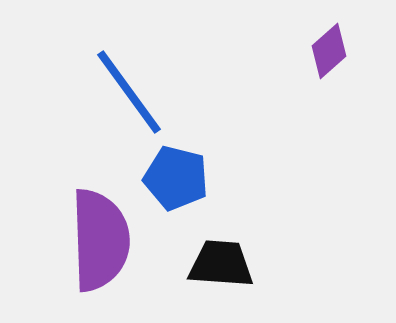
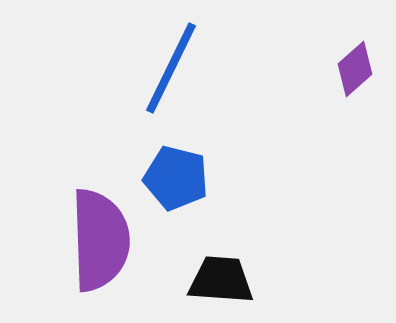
purple diamond: moved 26 px right, 18 px down
blue line: moved 42 px right, 24 px up; rotated 62 degrees clockwise
black trapezoid: moved 16 px down
